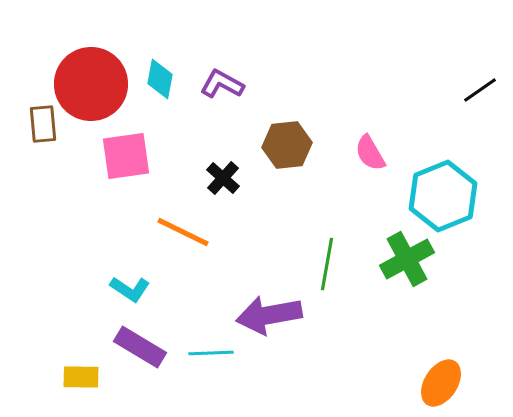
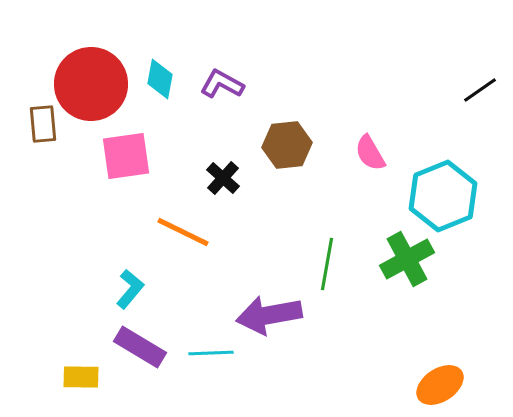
cyan L-shape: rotated 84 degrees counterclockwise
orange ellipse: moved 1 px left, 2 px down; rotated 24 degrees clockwise
